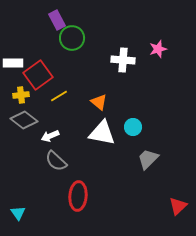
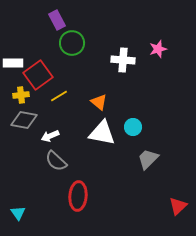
green circle: moved 5 px down
gray diamond: rotated 28 degrees counterclockwise
